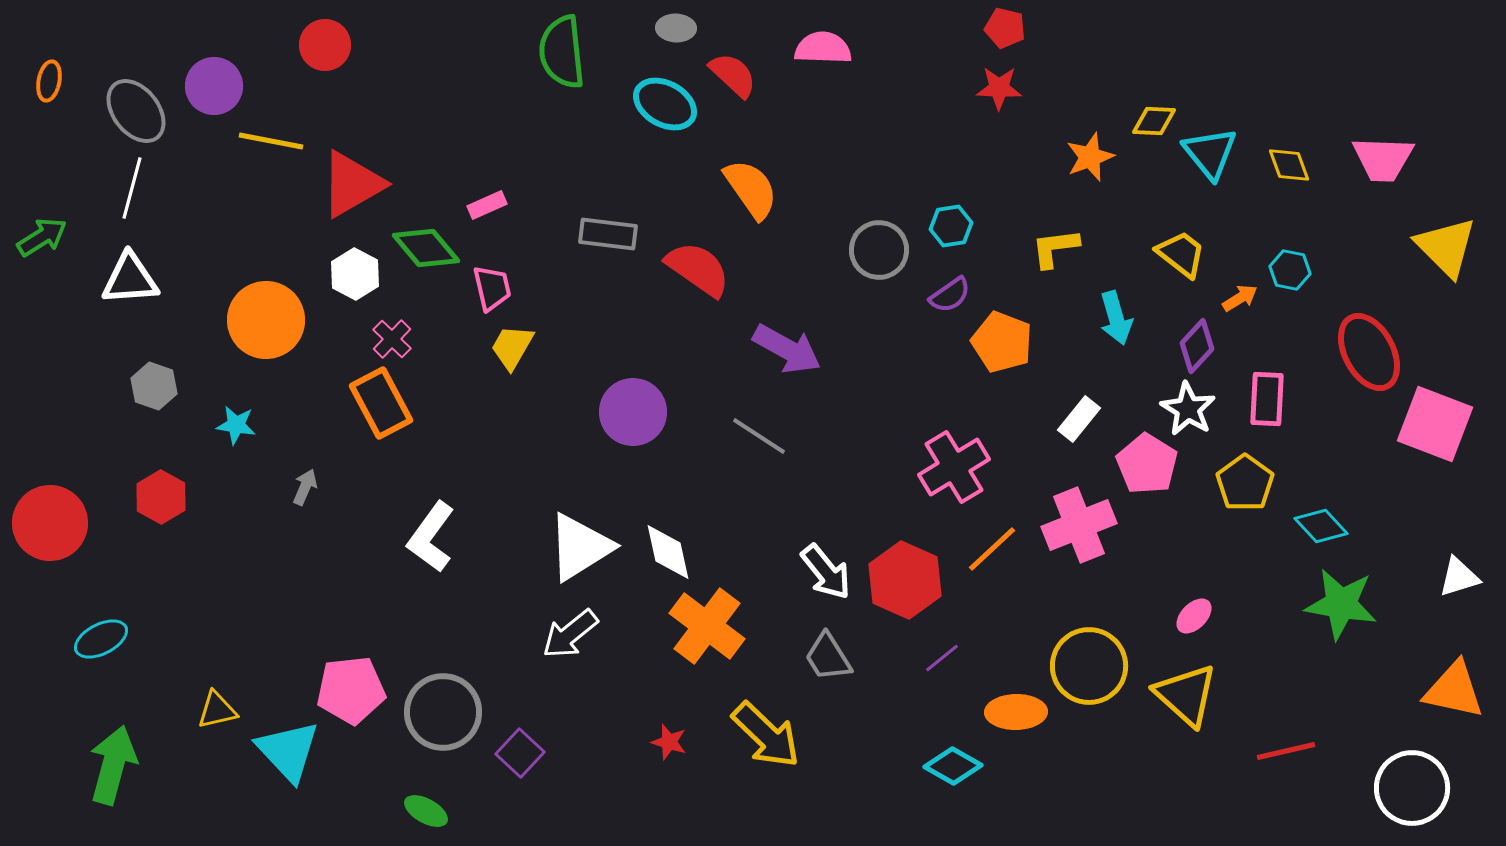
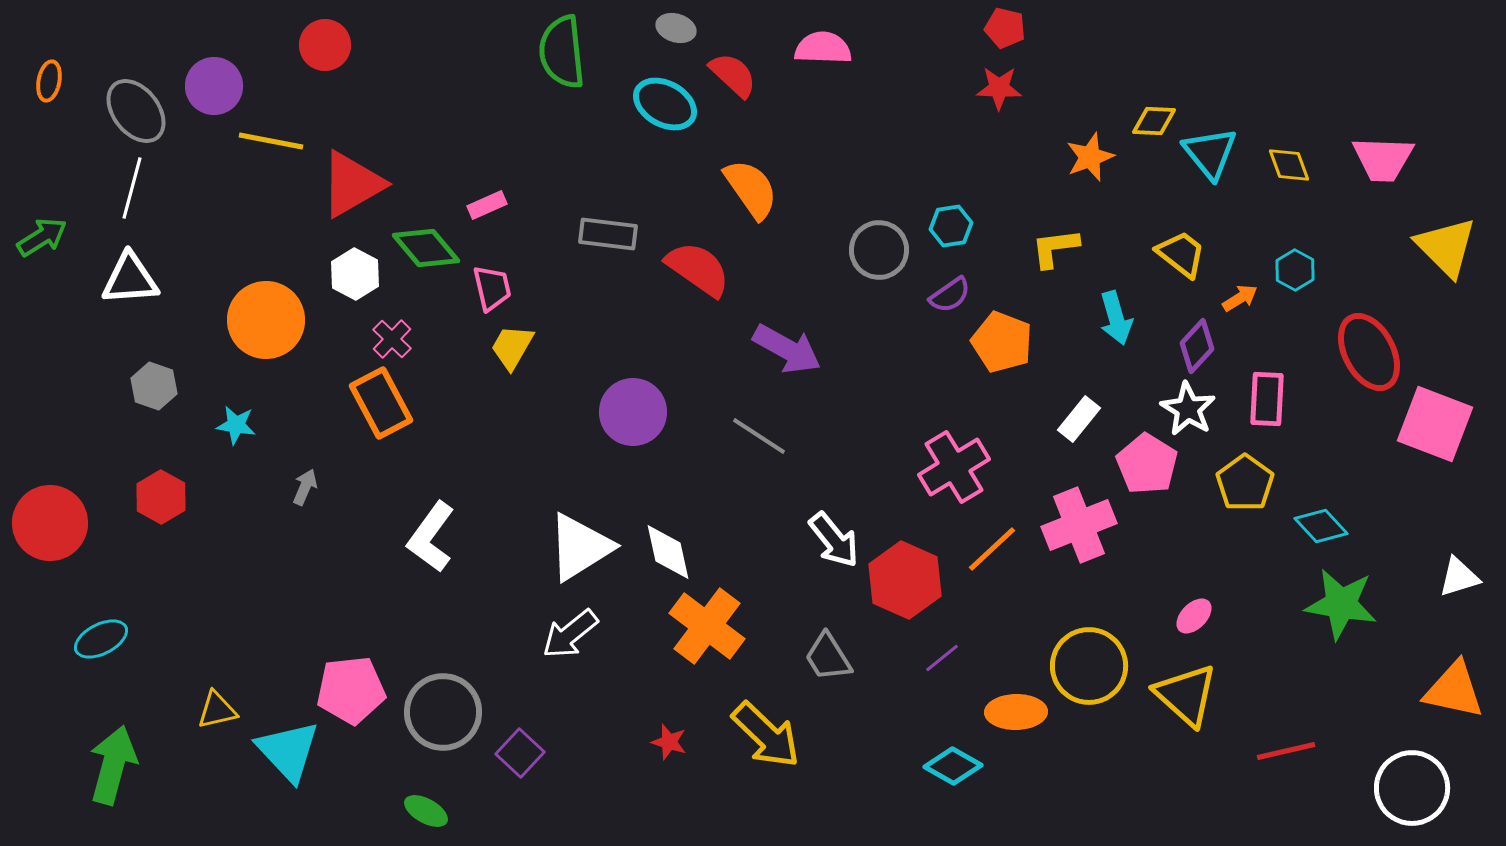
gray ellipse at (676, 28): rotated 15 degrees clockwise
cyan hexagon at (1290, 270): moved 5 px right; rotated 18 degrees clockwise
white arrow at (826, 572): moved 8 px right, 32 px up
